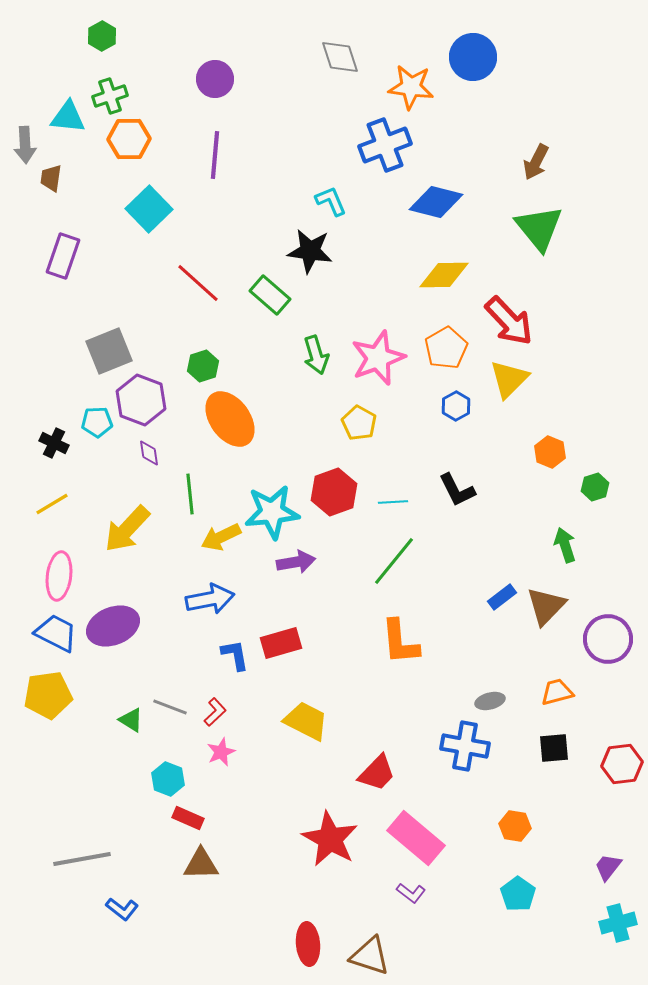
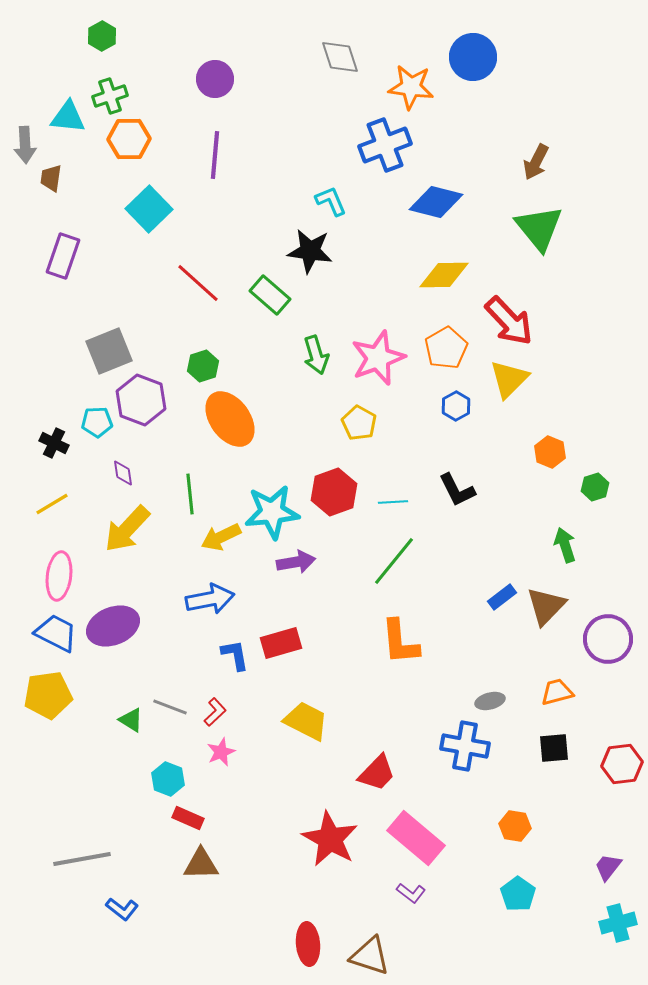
purple diamond at (149, 453): moved 26 px left, 20 px down
